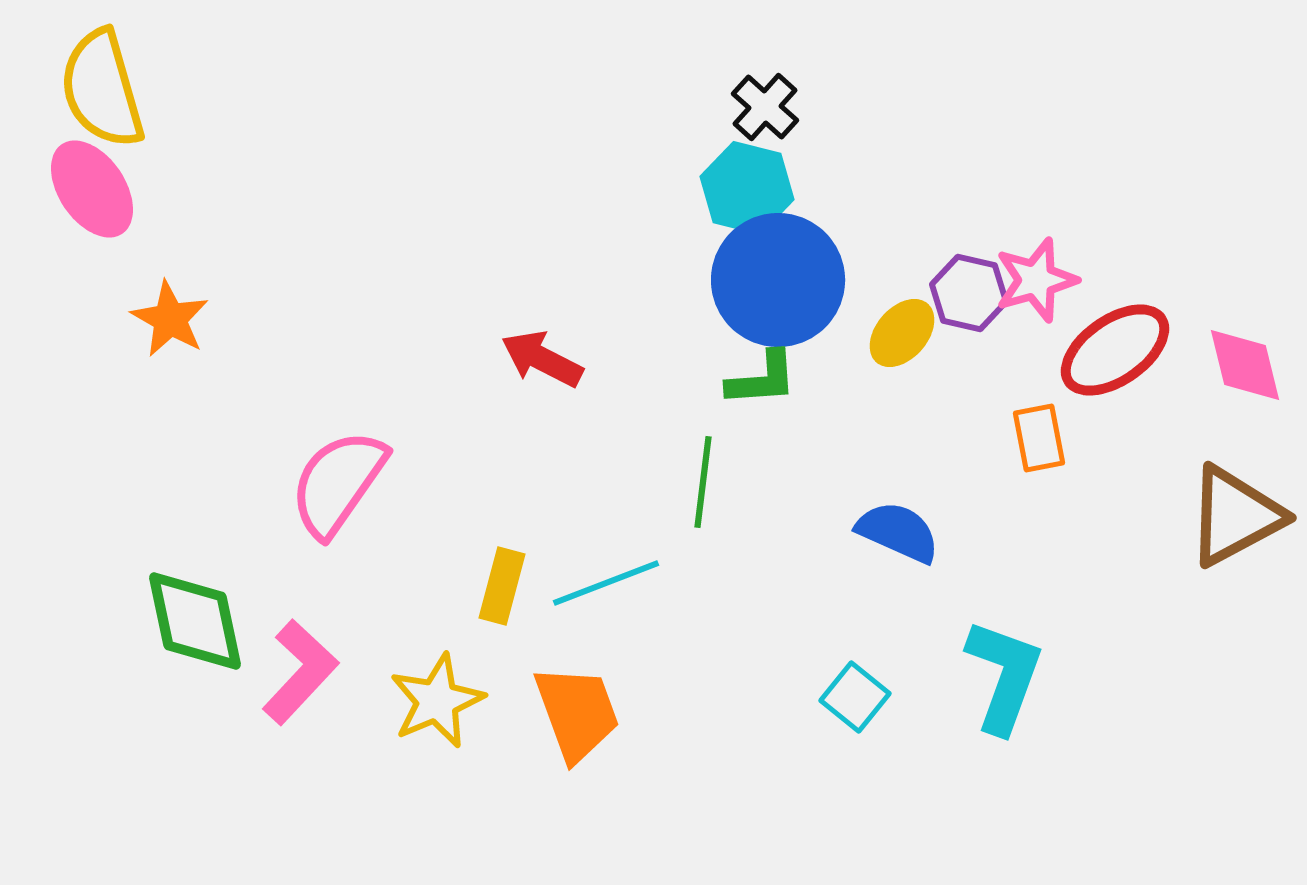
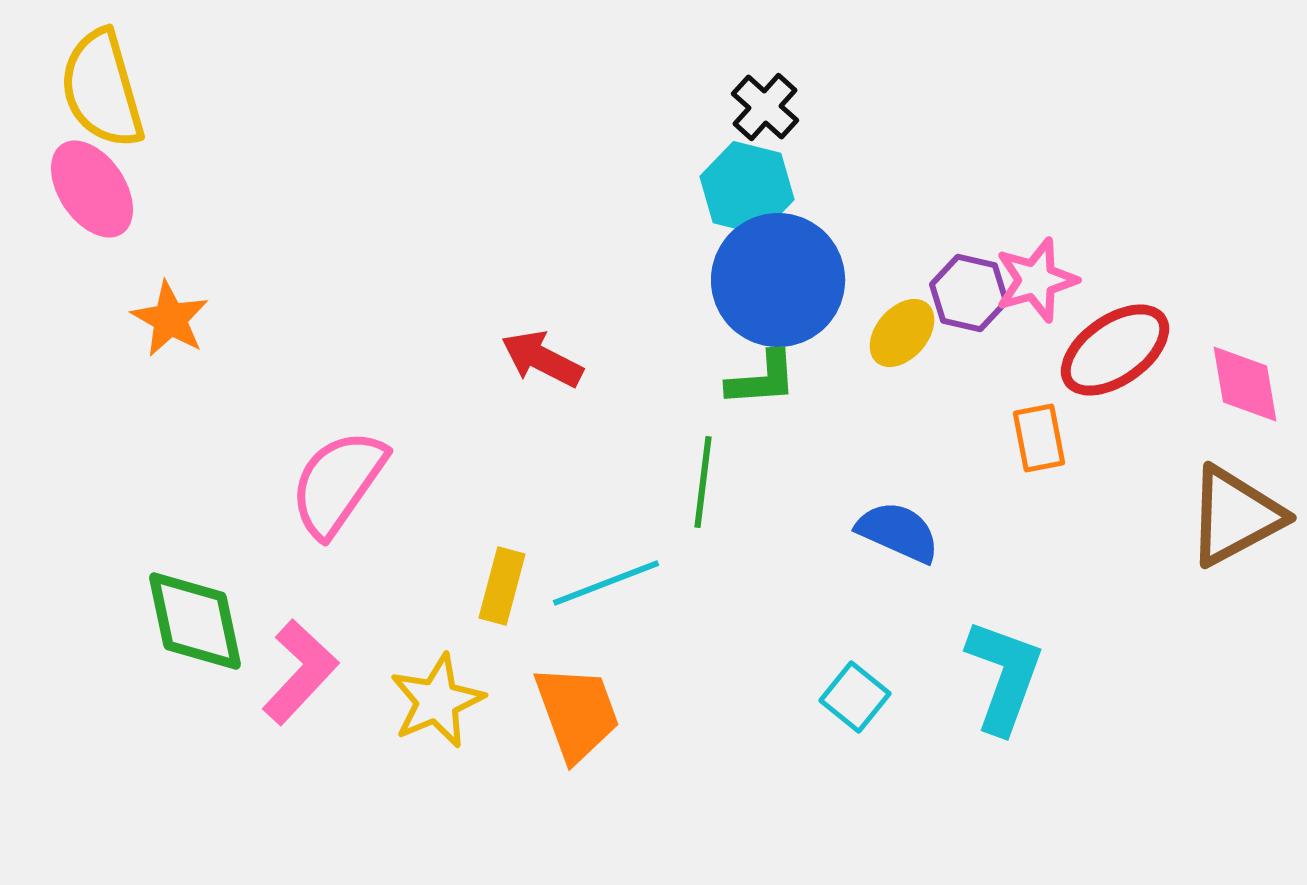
pink diamond: moved 19 px down; rotated 4 degrees clockwise
